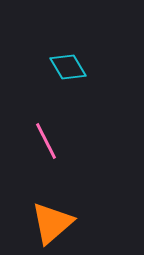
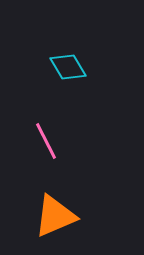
orange triangle: moved 3 px right, 7 px up; rotated 18 degrees clockwise
